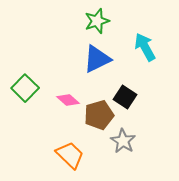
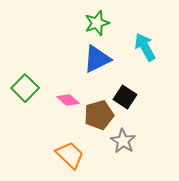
green star: moved 2 px down
